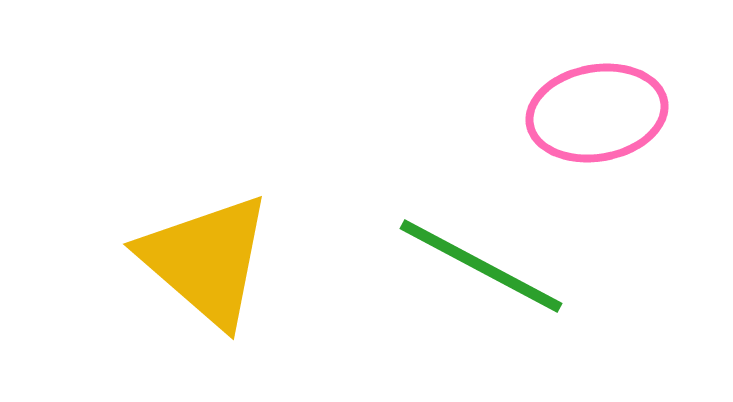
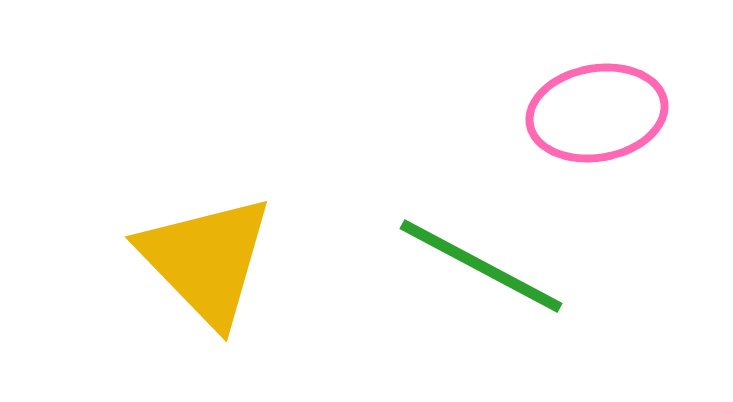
yellow triangle: rotated 5 degrees clockwise
